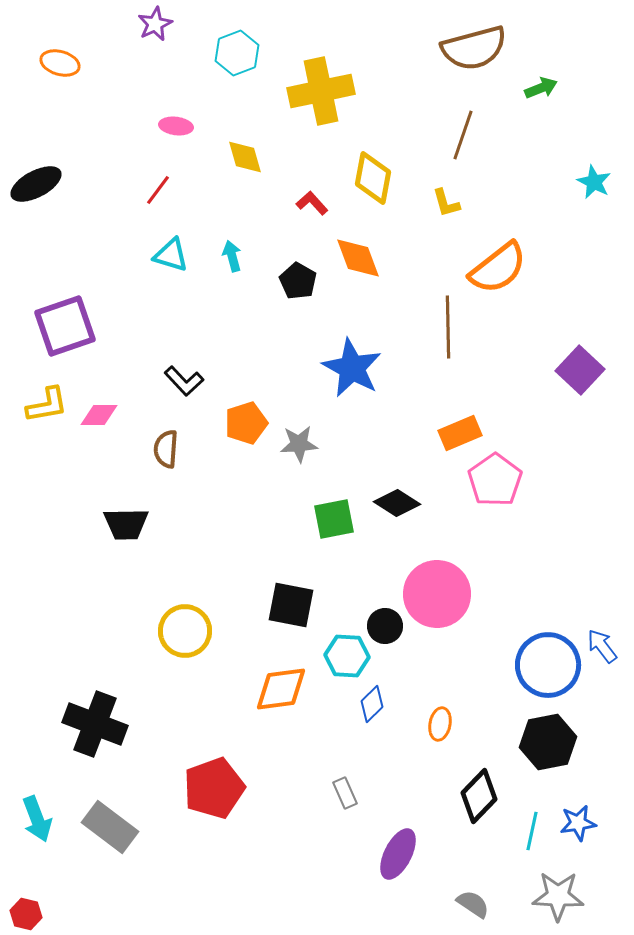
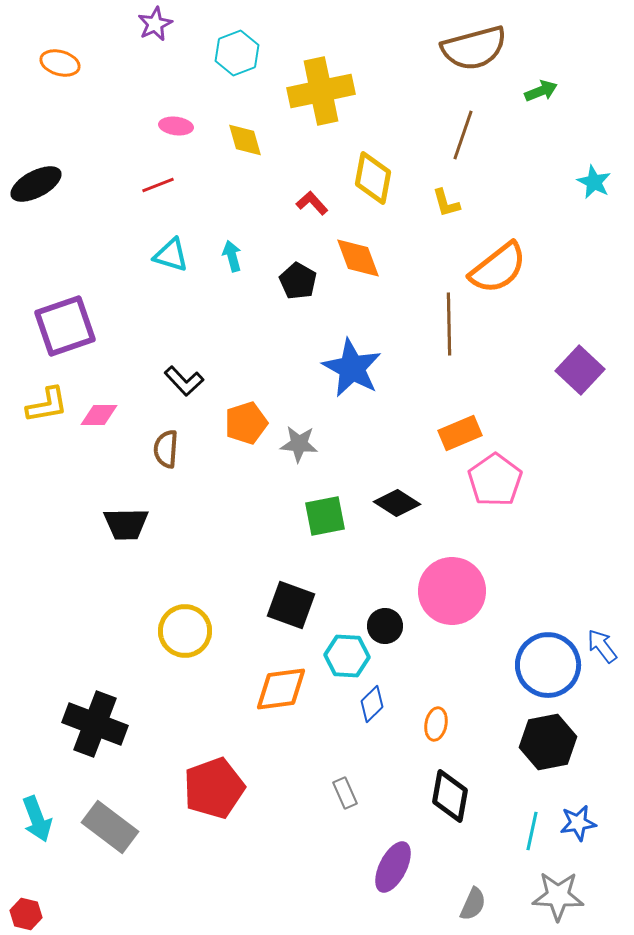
green arrow at (541, 88): moved 3 px down
yellow diamond at (245, 157): moved 17 px up
red line at (158, 190): moved 5 px up; rotated 32 degrees clockwise
brown line at (448, 327): moved 1 px right, 3 px up
gray star at (299, 444): rotated 9 degrees clockwise
green square at (334, 519): moved 9 px left, 3 px up
pink circle at (437, 594): moved 15 px right, 3 px up
black square at (291, 605): rotated 9 degrees clockwise
orange ellipse at (440, 724): moved 4 px left
black diamond at (479, 796): moved 29 px left; rotated 34 degrees counterclockwise
purple ellipse at (398, 854): moved 5 px left, 13 px down
gray semicircle at (473, 904): rotated 80 degrees clockwise
